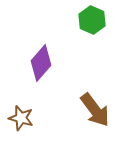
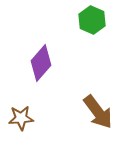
brown arrow: moved 3 px right, 2 px down
brown star: rotated 20 degrees counterclockwise
